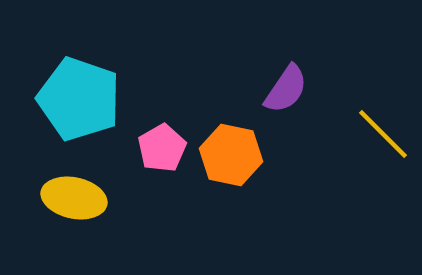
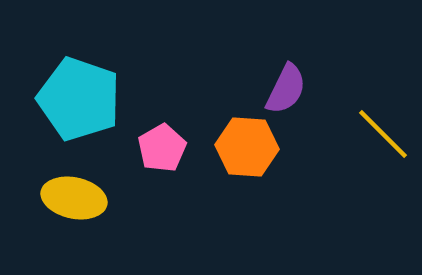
purple semicircle: rotated 8 degrees counterclockwise
orange hexagon: moved 16 px right, 8 px up; rotated 8 degrees counterclockwise
